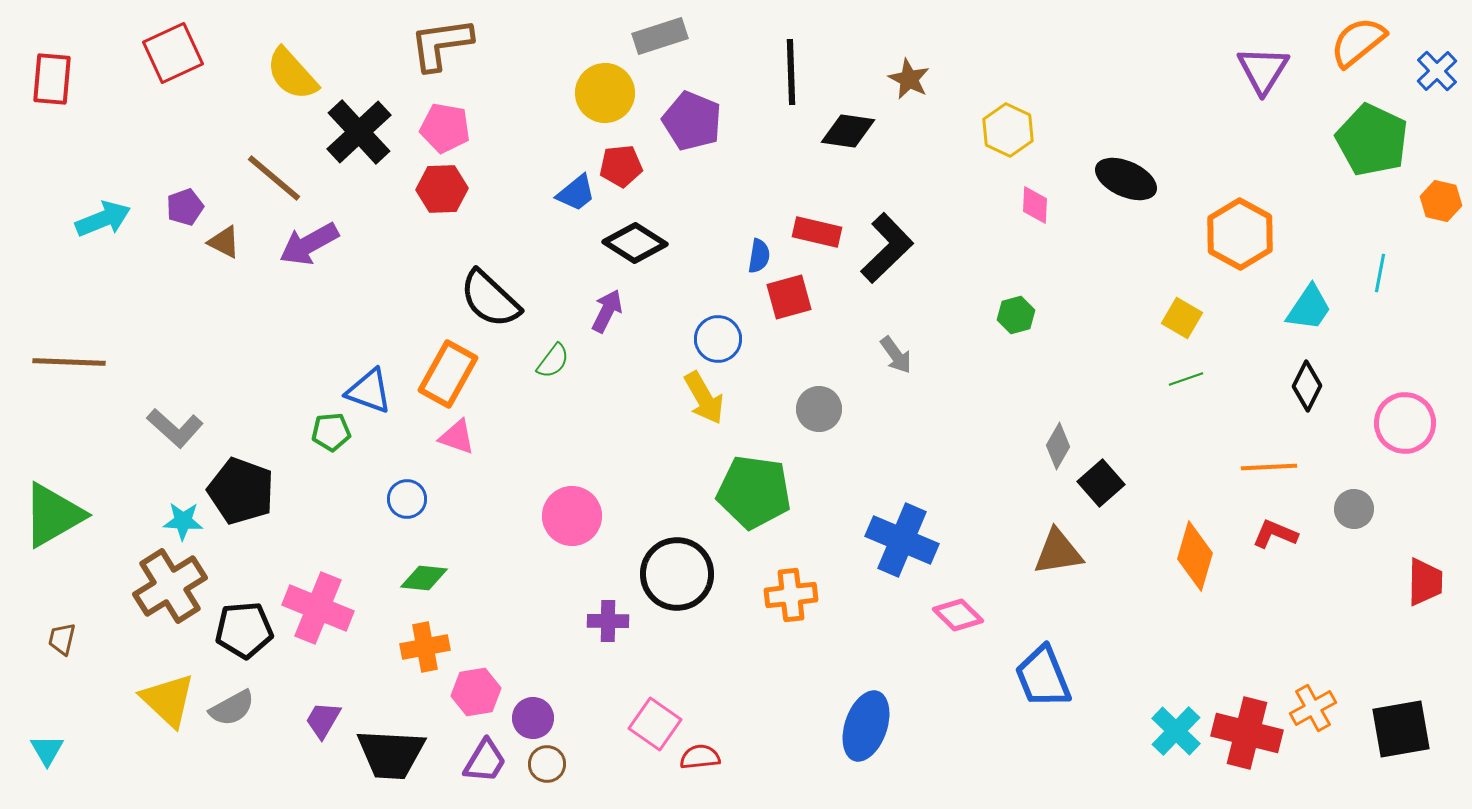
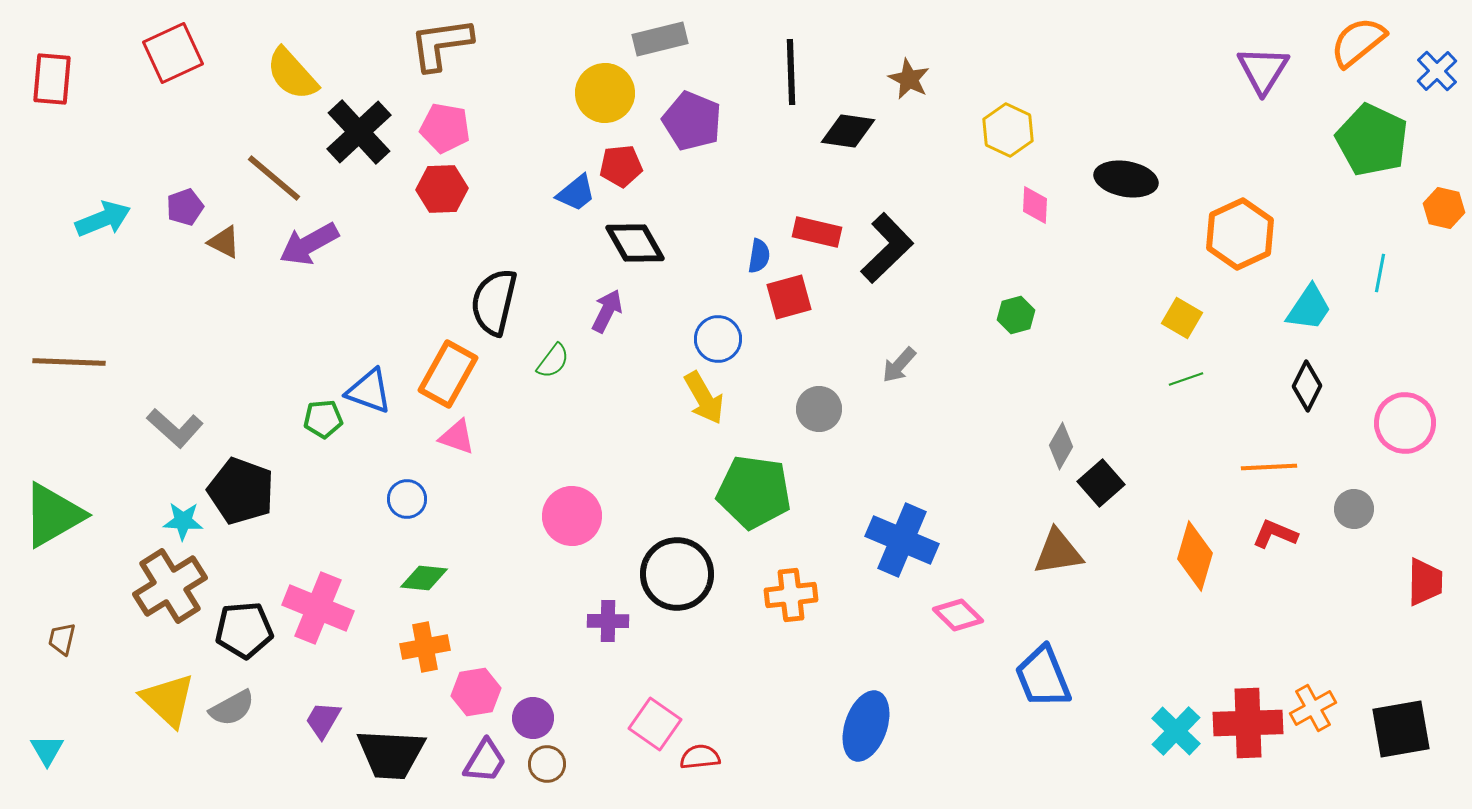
gray rectangle at (660, 36): moved 3 px down; rotated 4 degrees clockwise
black ellipse at (1126, 179): rotated 14 degrees counterclockwise
orange hexagon at (1441, 201): moved 3 px right, 7 px down
orange hexagon at (1240, 234): rotated 6 degrees clockwise
black diamond at (635, 243): rotated 28 degrees clockwise
black semicircle at (490, 299): moved 4 px right, 3 px down; rotated 60 degrees clockwise
gray arrow at (896, 355): moved 3 px right, 10 px down; rotated 78 degrees clockwise
green pentagon at (331, 432): moved 8 px left, 13 px up
gray diamond at (1058, 446): moved 3 px right
red cross at (1247, 733): moved 1 px right, 10 px up; rotated 16 degrees counterclockwise
